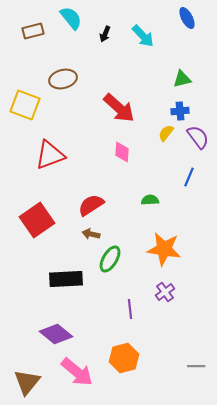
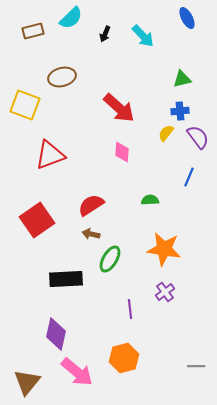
cyan semicircle: rotated 85 degrees clockwise
brown ellipse: moved 1 px left, 2 px up
purple diamond: rotated 64 degrees clockwise
